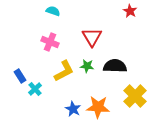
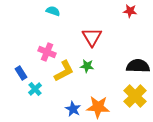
red star: rotated 24 degrees counterclockwise
pink cross: moved 3 px left, 10 px down
black semicircle: moved 23 px right
blue rectangle: moved 1 px right, 3 px up
